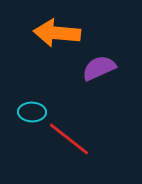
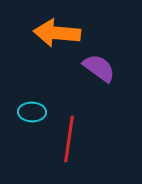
purple semicircle: rotated 60 degrees clockwise
red line: rotated 60 degrees clockwise
